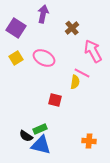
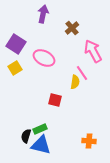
purple square: moved 16 px down
yellow square: moved 1 px left, 10 px down
pink line: rotated 28 degrees clockwise
black semicircle: rotated 72 degrees clockwise
